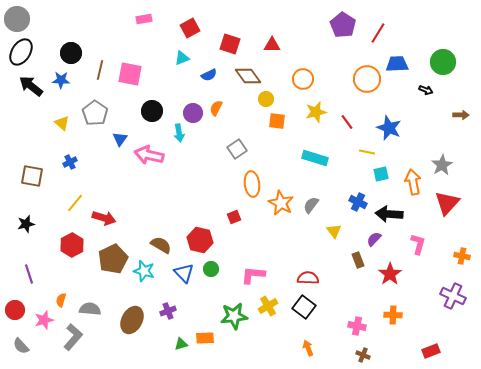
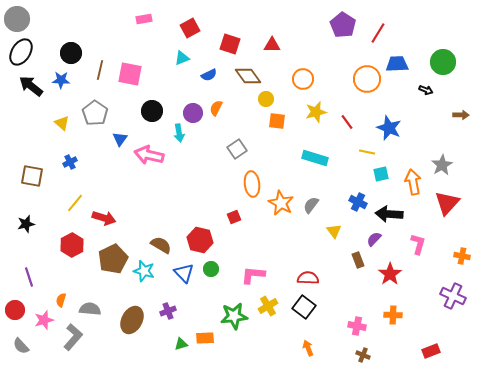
purple line at (29, 274): moved 3 px down
